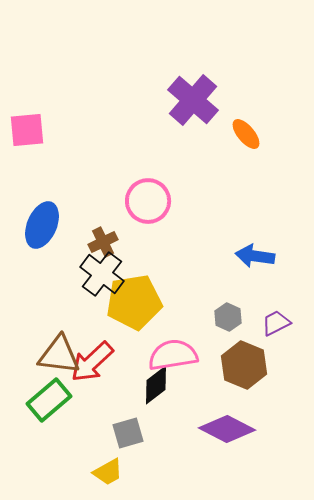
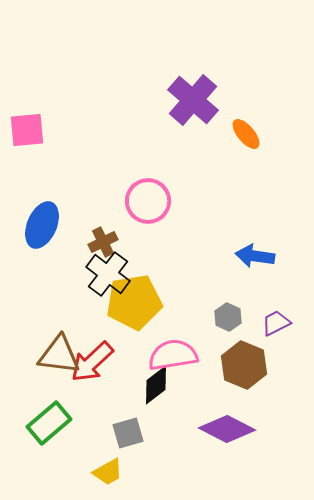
black cross: moved 6 px right
green rectangle: moved 23 px down
